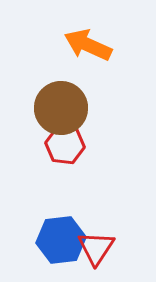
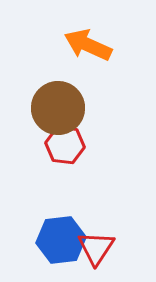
brown circle: moved 3 px left
